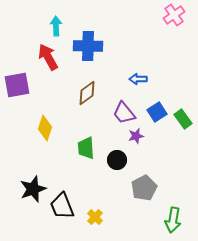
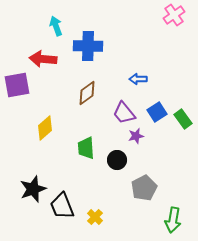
cyan arrow: rotated 18 degrees counterclockwise
red arrow: moved 5 px left, 2 px down; rotated 56 degrees counterclockwise
yellow diamond: rotated 30 degrees clockwise
